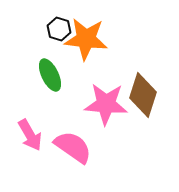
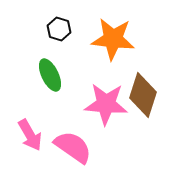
orange star: moved 27 px right
